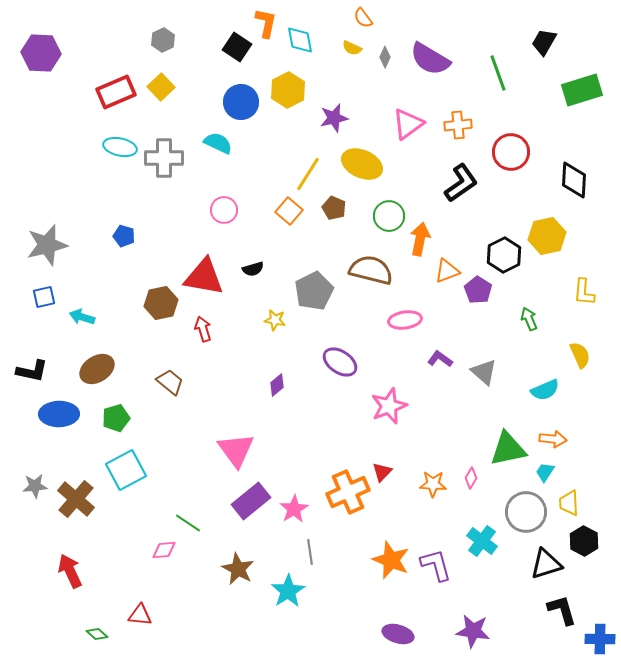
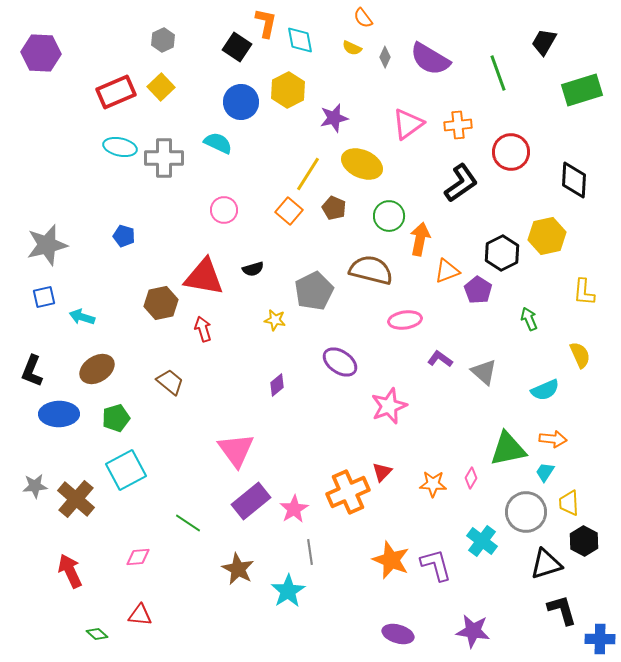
black hexagon at (504, 255): moved 2 px left, 2 px up
black L-shape at (32, 371): rotated 100 degrees clockwise
pink diamond at (164, 550): moved 26 px left, 7 px down
